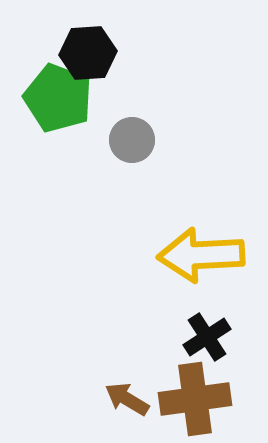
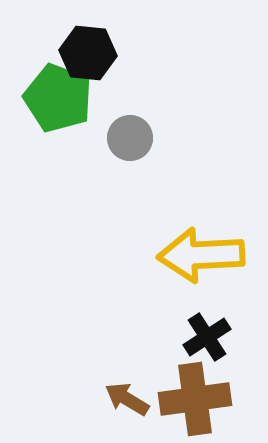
black hexagon: rotated 10 degrees clockwise
gray circle: moved 2 px left, 2 px up
